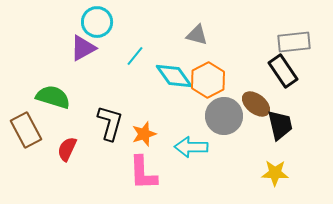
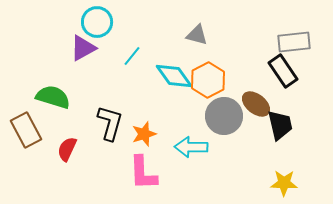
cyan line: moved 3 px left
yellow star: moved 9 px right, 10 px down
